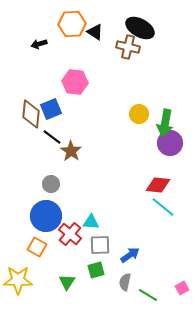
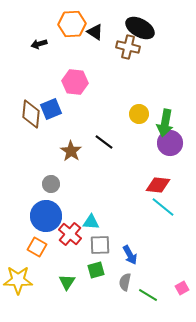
black line: moved 52 px right, 5 px down
blue arrow: rotated 96 degrees clockwise
